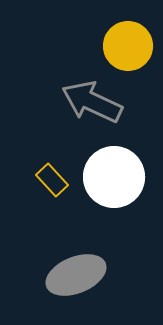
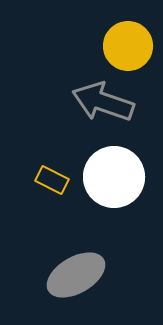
gray arrow: moved 11 px right; rotated 6 degrees counterclockwise
yellow rectangle: rotated 20 degrees counterclockwise
gray ellipse: rotated 8 degrees counterclockwise
